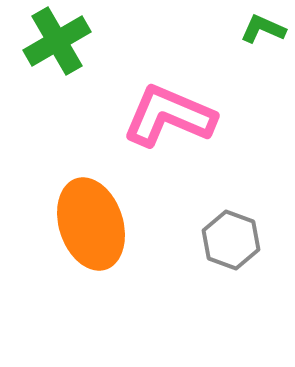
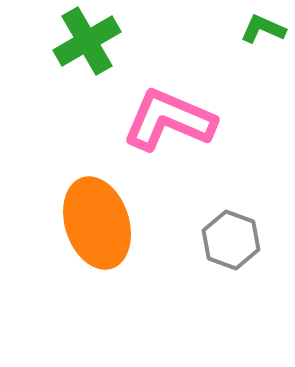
green cross: moved 30 px right
pink L-shape: moved 4 px down
orange ellipse: moved 6 px right, 1 px up
